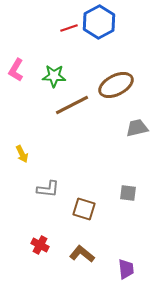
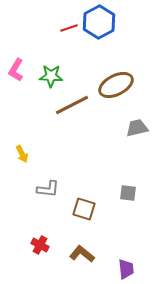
green star: moved 3 px left
